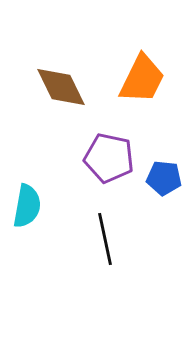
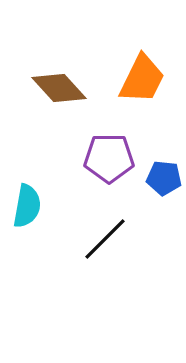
brown diamond: moved 2 px left, 1 px down; rotated 16 degrees counterclockwise
purple pentagon: rotated 12 degrees counterclockwise
black line: rotated 57 degrees clockwise
